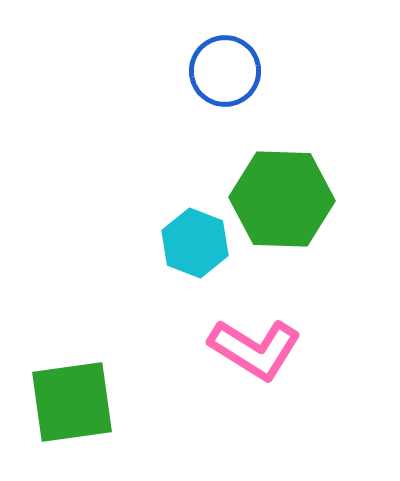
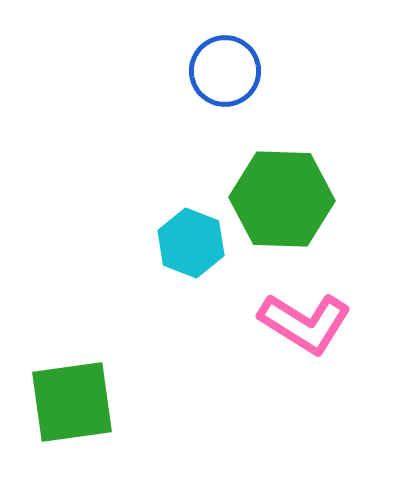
cyan hexagon: moved 4 px left
pink L-shape: moved 50 px right, 26 px up
